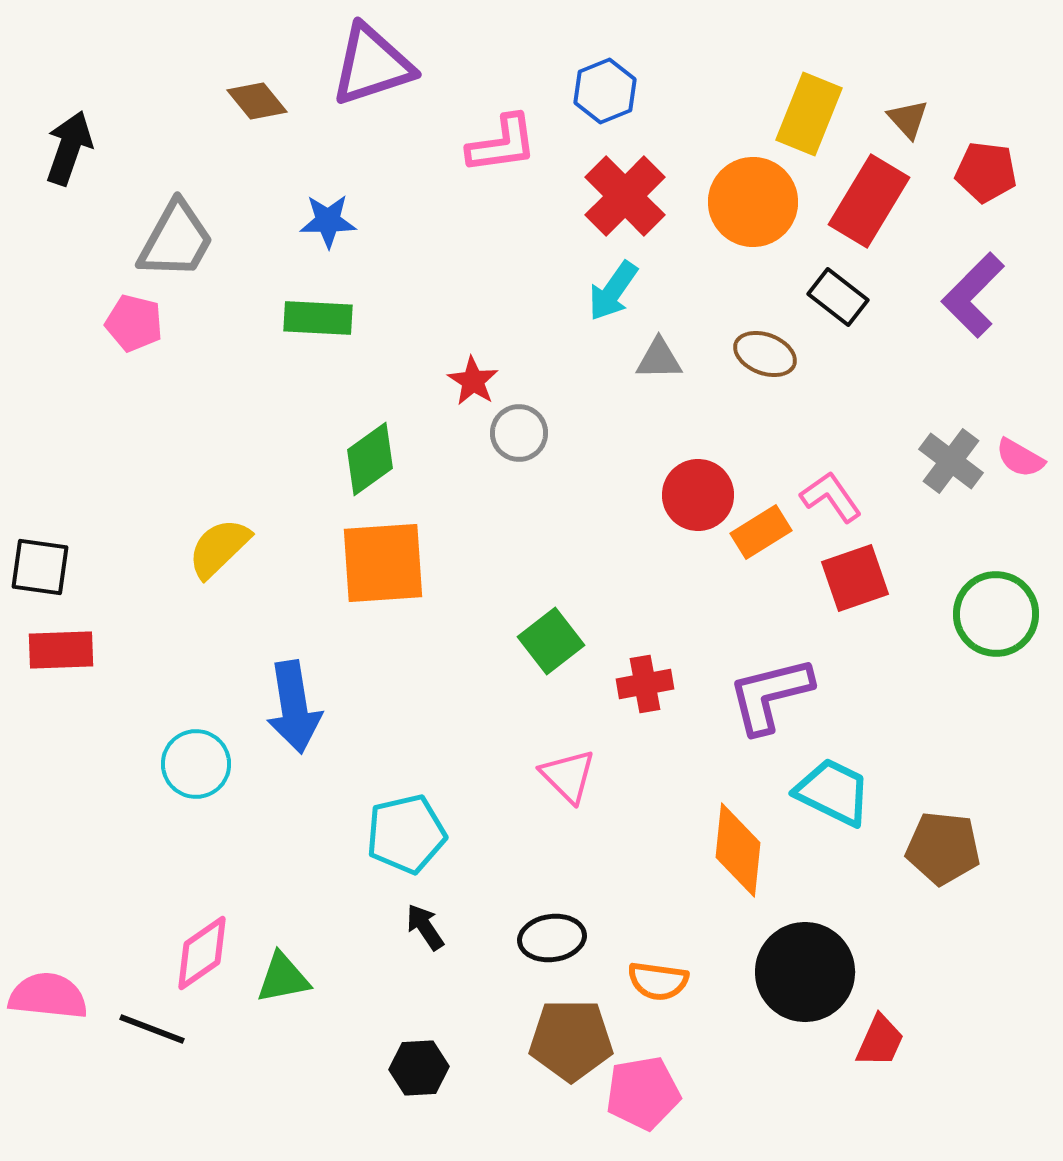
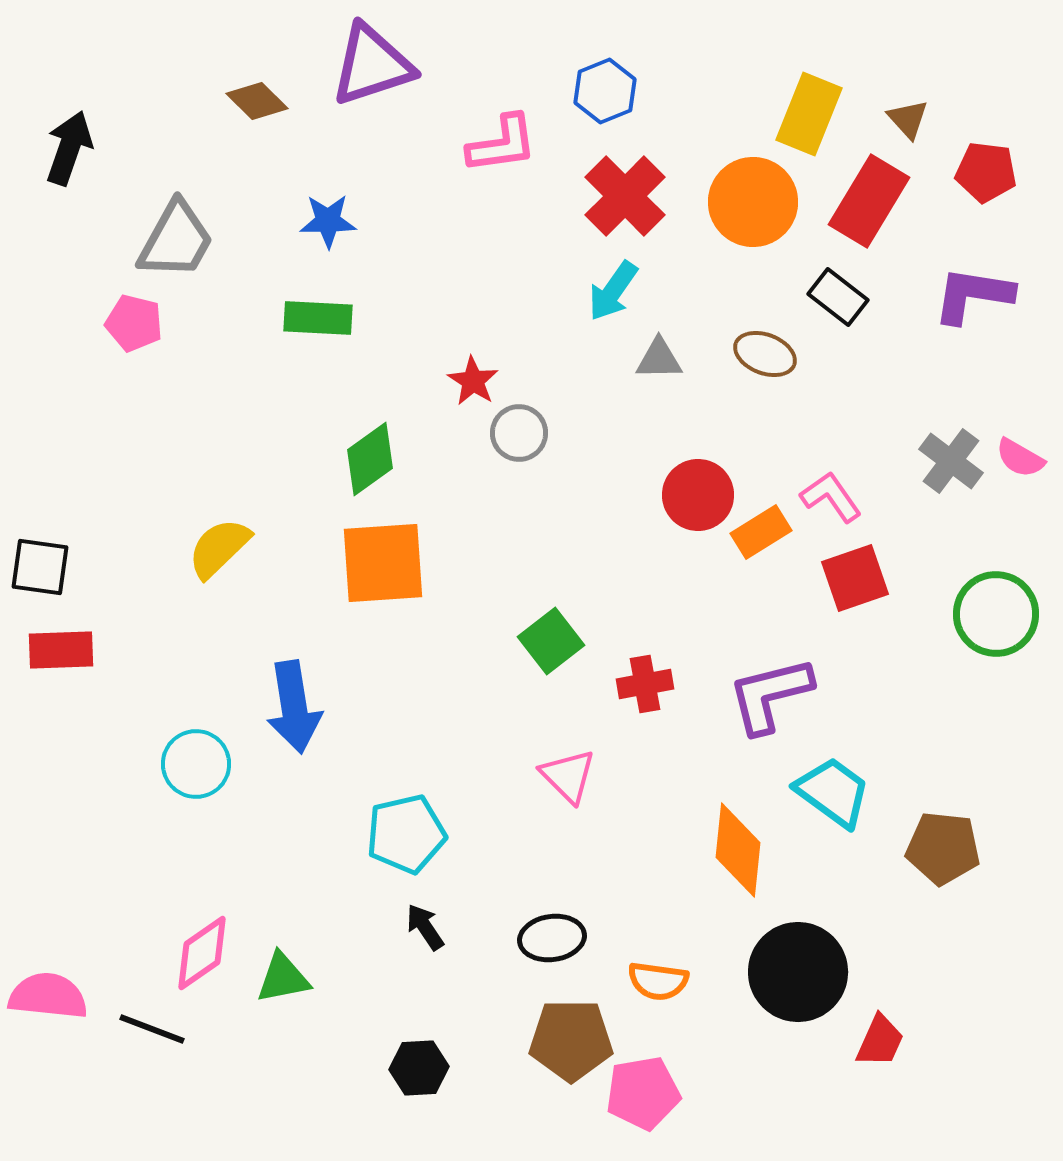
brown diamond at (257, 101): rotated 6 degrees counterclockwise
purple L-shape at (973, 295): rotated 54 degrees clockwise
cyan trapezoid at (833, 792): rotated 10 degrees clockwise
black circle at (805, 972): moved 7 px left
